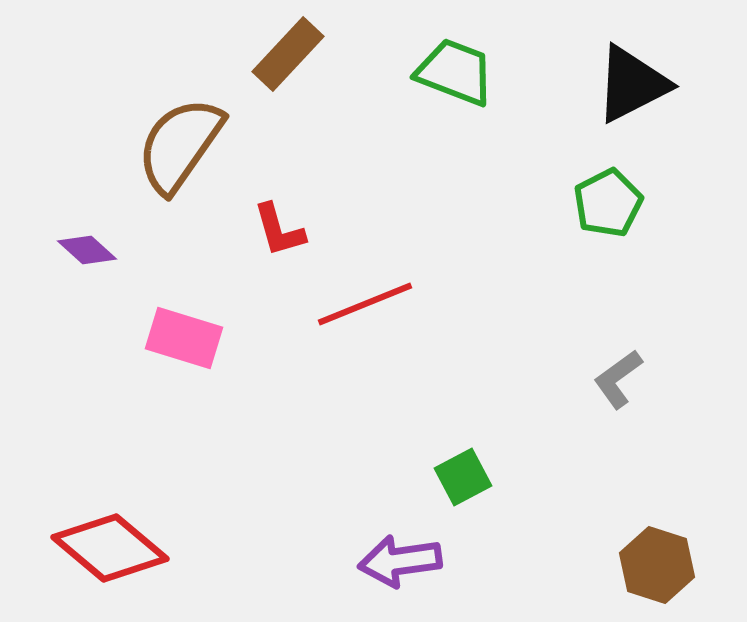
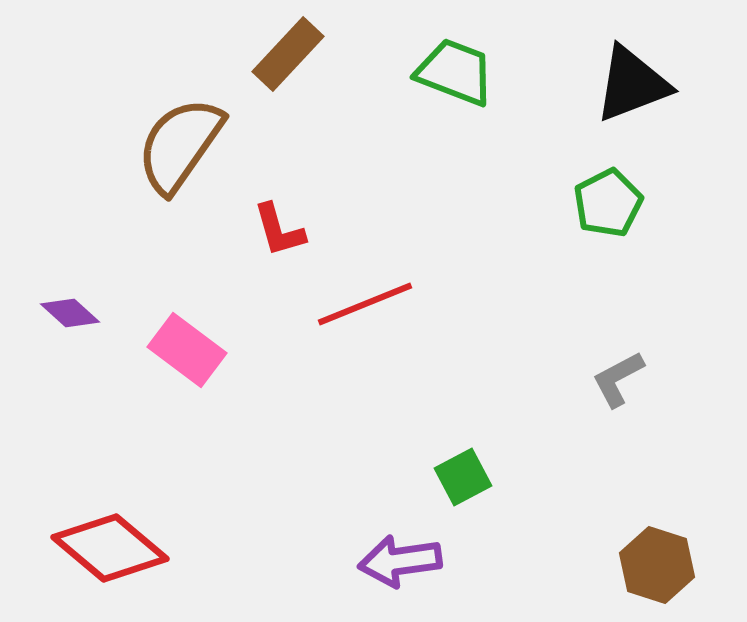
black triangle: rotated 6 degrees clockwise
purple diamond: moved 17 px left, 63 px down
pink rectangle: moved 3 px right, 12 px down; rotated 20 degrees clockwise
gray L-shape: rotated 8 degrees clockwise
